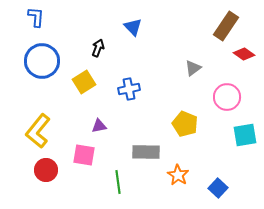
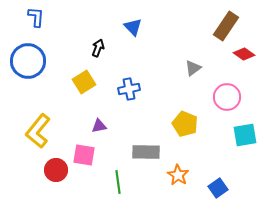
blue circle: moved 14 px left
red circle: moved 10 px right
blue square: rotated 12 degrees clockwise
